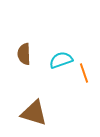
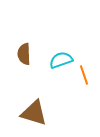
orange line: moved 2 px down
